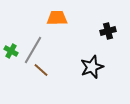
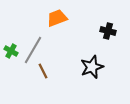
orange trapezoid: rotated 20 degrees counterclockwise
black cross: rotated 28 degrees clockwise
brown line: moved 2 px right, 1 px down; rotated 21 degrees clockwise
